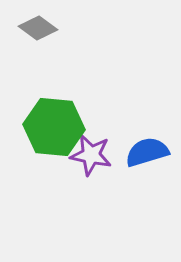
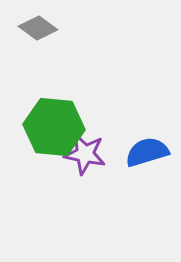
purple star: moved 6 px left, 1 px up
